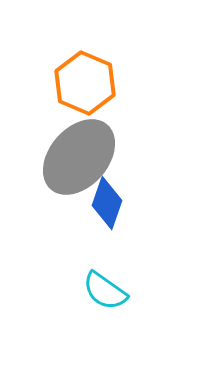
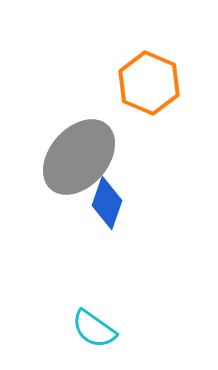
orange hexagon: moved 64 px right
cyan semicircle: moved 11 px left, 38 px down
